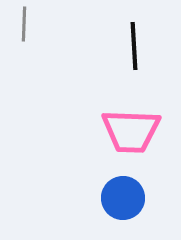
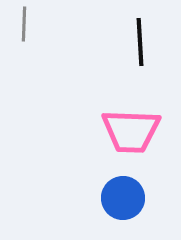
black line: moved 6 px right, 4 px up
